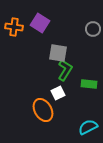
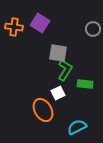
green rectangle: moved 4 px left
cyan semicircle: moved 11 px left
